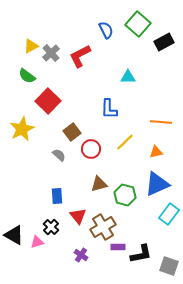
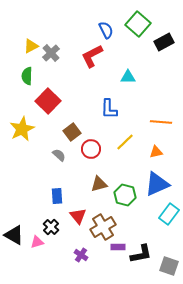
red L-shape: moved 12 px right
green semicircle: rotated 54 degrees clockwise
